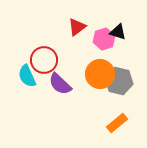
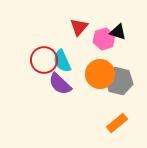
red triangle: moved 2 px right; rotated 12 degrees counterclockwise
cyan semicircle: moved 35 px right, 15 px up
